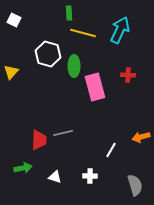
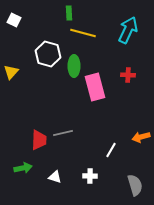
cyan arrow: moved 8 px right
